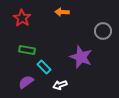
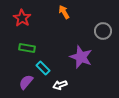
orange arrow: moved 2 px right; rotated 56 degrees clockwise
green rectangle: moved 2 px up
cyan rectangle: moved 1 px left, 1 px down
purple semicircle: rotated 14 degrees counterclockwise
